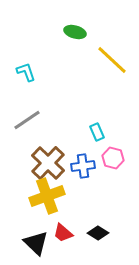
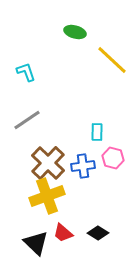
cyan rectangle: rotated 24 degrees clockwise
